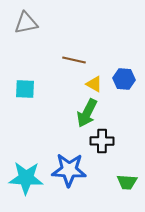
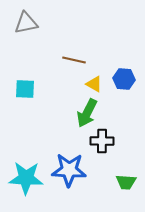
green trapezoid: moved 1 px left
